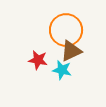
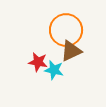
red star: moved 2 px down
cyan star: moved 8 px left
